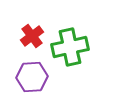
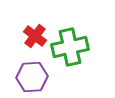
red cross: moved 3 px right; rotated 15 degrees counterclockwise
